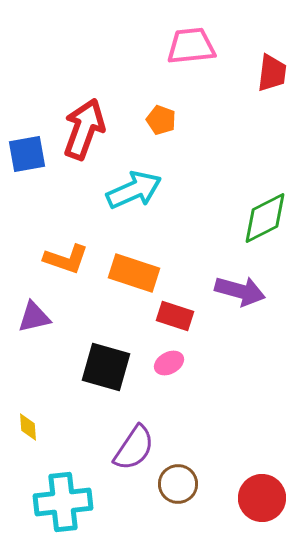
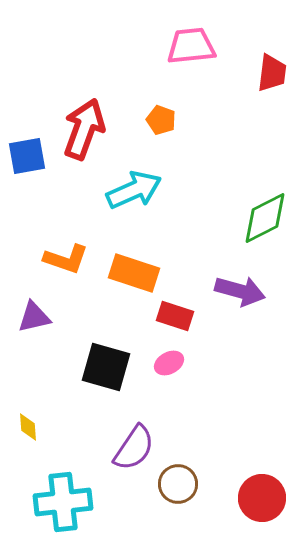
blue square: moved 2 px down
